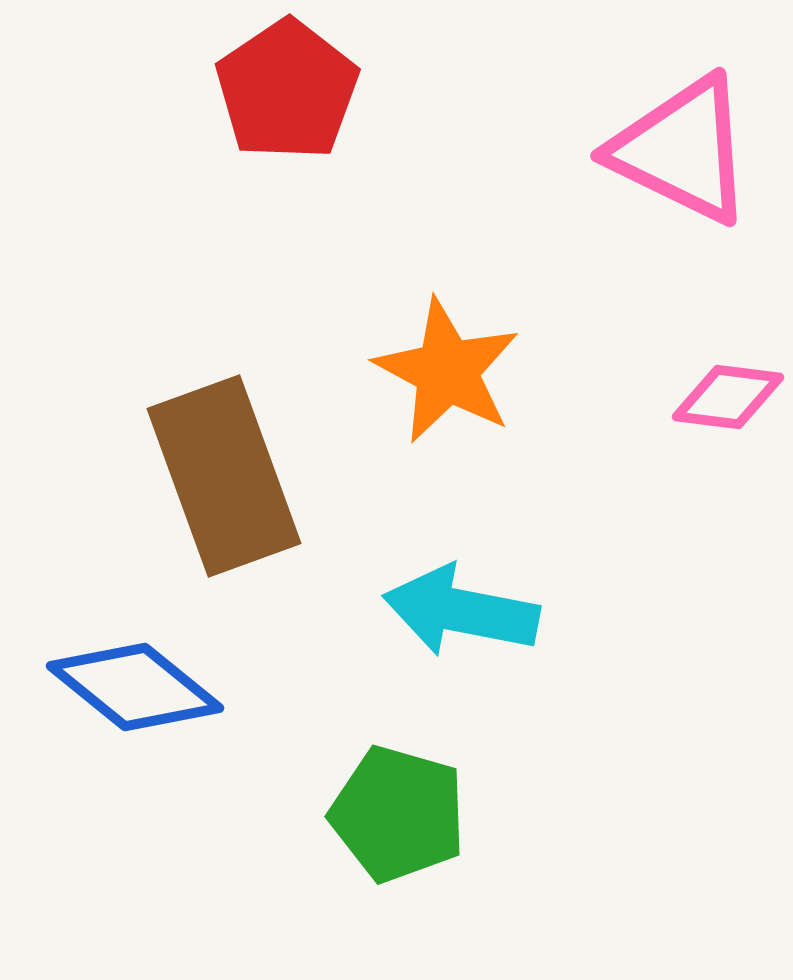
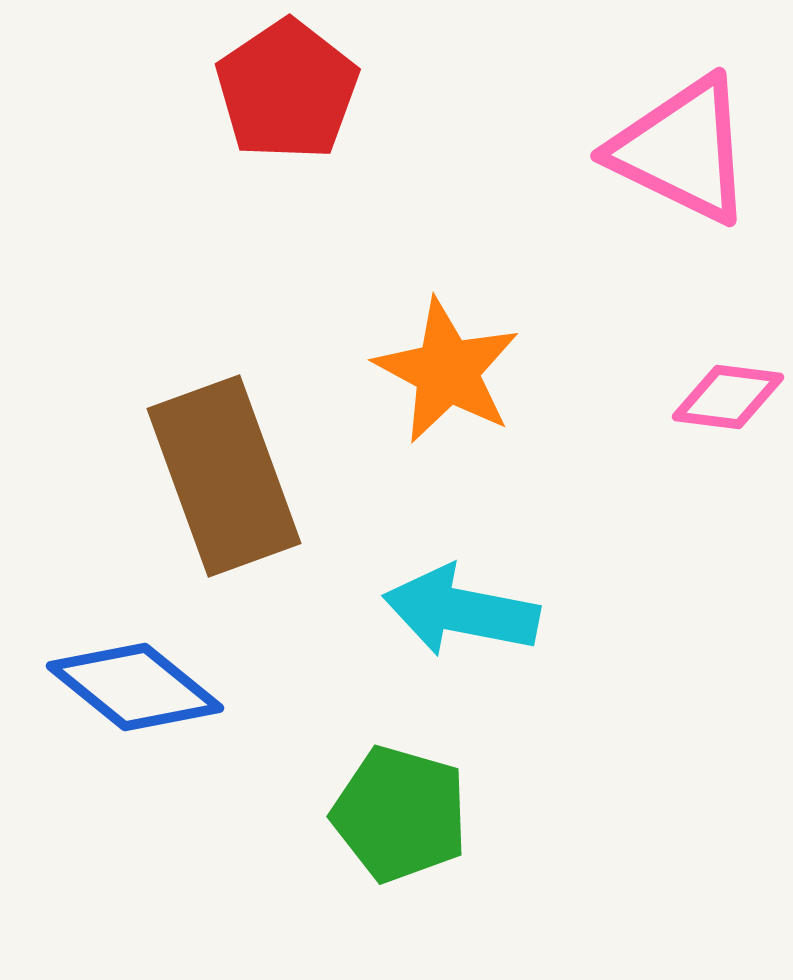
green pentagon: moved 2 px right
